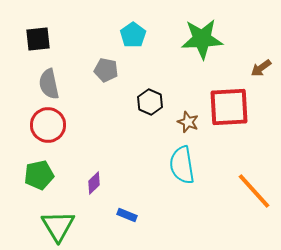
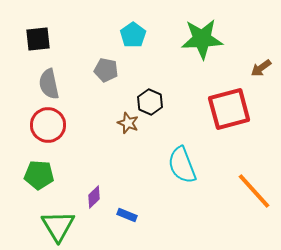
red square: moved 2 px down; rotated 12 degrees counterclockwise
brown star: moved 60 px left, 1 px down
cyan semicircle: rotated 12 degrees counterclockwise
green pentagon: rotated 16 degrees clockwise
purple diamond: moved 14 px down
